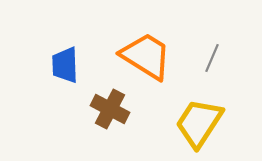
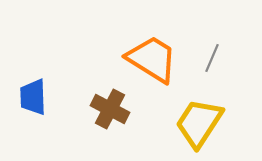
orange trapezoid: moved 6 px right, 3 px down
blue trapezoid: moved 32 px left, 32 px down
